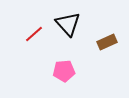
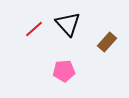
red line: moved 5 px up
brown rectangle: rotated 24 degrees counterclockwise
